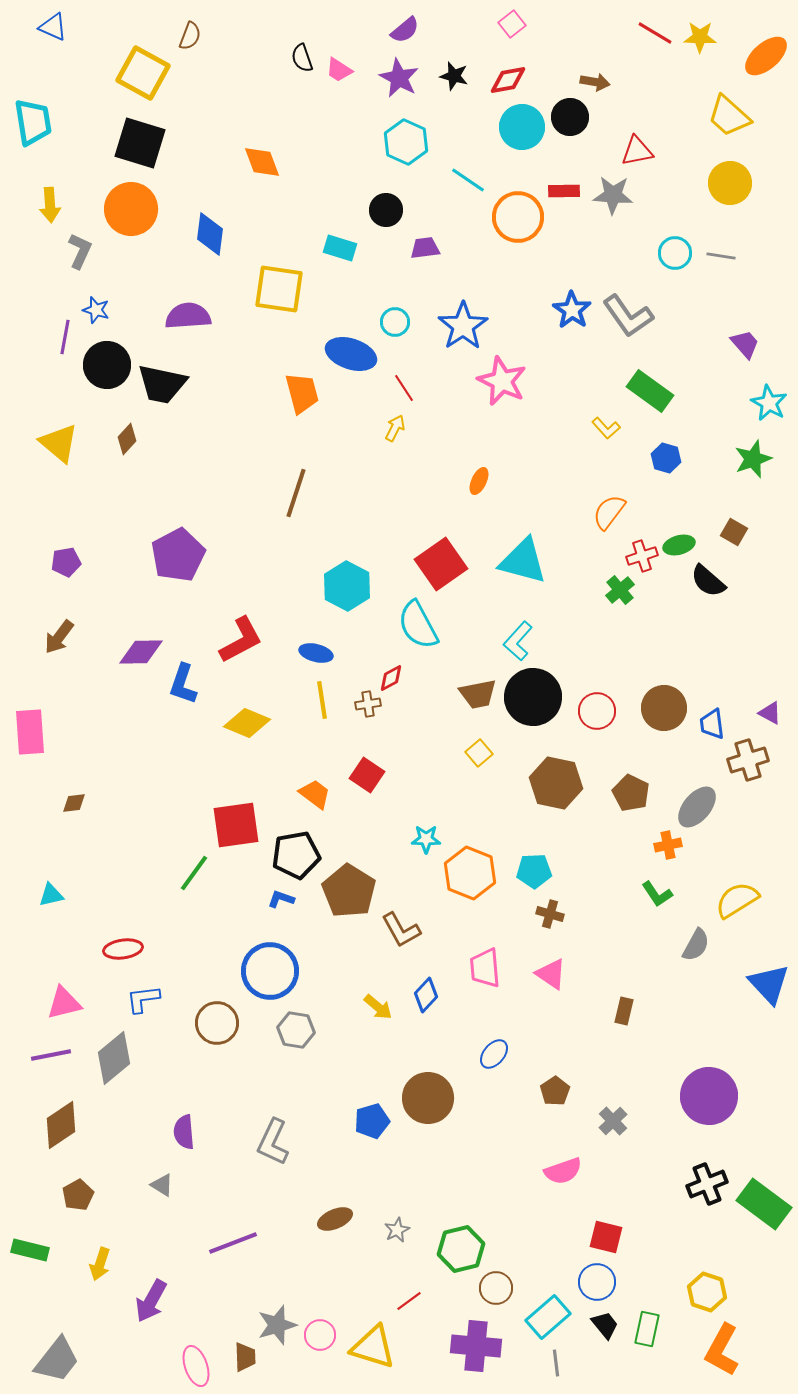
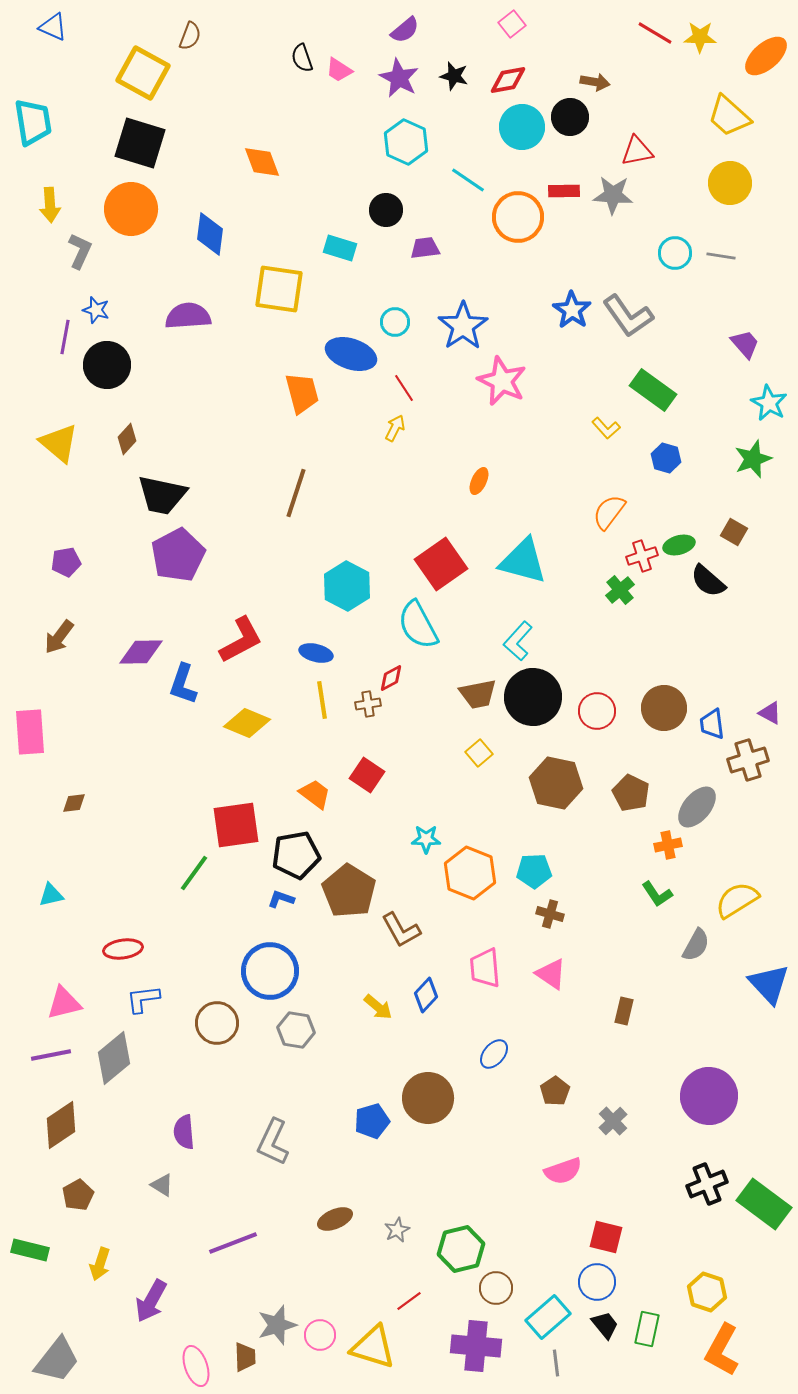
black trapezoid at (162, 384): moved 111 px down
green rectangle at (650, 391): moved 3 px right, 1 px up
